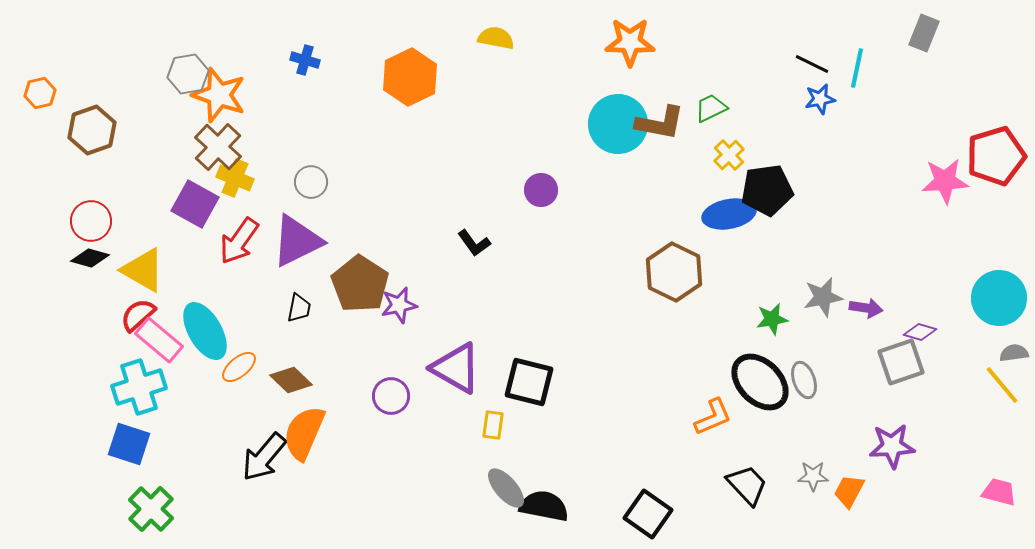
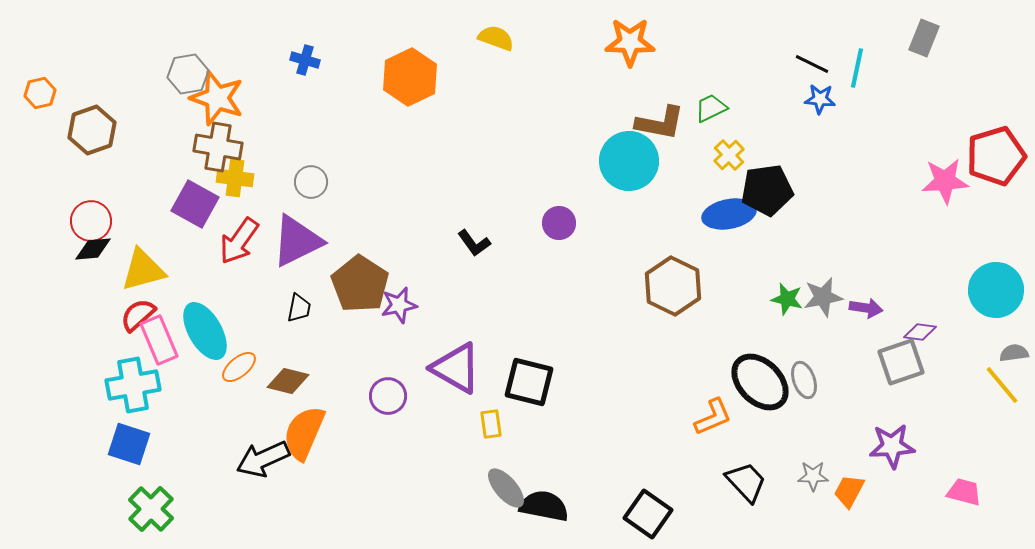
gray rectangle at (924, 33): moved 5 px down
yellow semicircle at (496, 38): rotated 9 degrees clockwise
orange star at (219, 95): moved 2 px left, 3 px down
blue star at (820, 99): rotated 16 degrees clockwise
cyan circle at (618, 124): moved 11 px right, 37 px down
brown cross at (218, 147): rotated 33 degrees counterclockwise
yellow cross at (235, 178): rotated 15 degrees counterclockwise
purple circle at (541, 190): moved 18 px right, 33 px down
black diamond at (90, 258): moved 3 px right, 9 px up; rotated 21 degrees counterclockwise
yellow triangle at (143, 270): rotated 45 degrees counterclockwise
brown hexagon at (674, 272): moved 1 px left, 14 px down
cyan circle at (999, 298): moved 3 px left, 8 px up
green star at (772, 319): moved 15 px right, 20 px up; rotated 24 degrees clockwise
purple diamond at (920, 332): rotated 8 degrees counterclockwise
pink rectangle at (159, 340): rotated 27 degrees clockwise
brown diamond at (291, 380): moved 3 px left, 1 px down; rotated 30 degrees counterclockwise
cyan cross at (139, 387): moved 6 px left, 2 px up; rotated 8 degrees clockwise
purple circle at (391, 396): moved 3 px left
yellow rectangle at (493, 425): moved 2 px left, 1 px up; rotated 16 degrees counterclockwise
black arrow at (264, 457): moved 1 px left, 2 px down; rotated 26 degrees clockwise
black trapezoid at (747, 485): moved 1 px left, 3 px up
pink trapezoid at (999, 492): moved 35 px left
